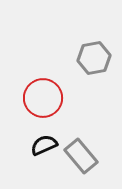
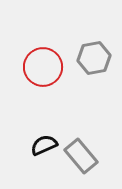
red circle: moved 31 px up
